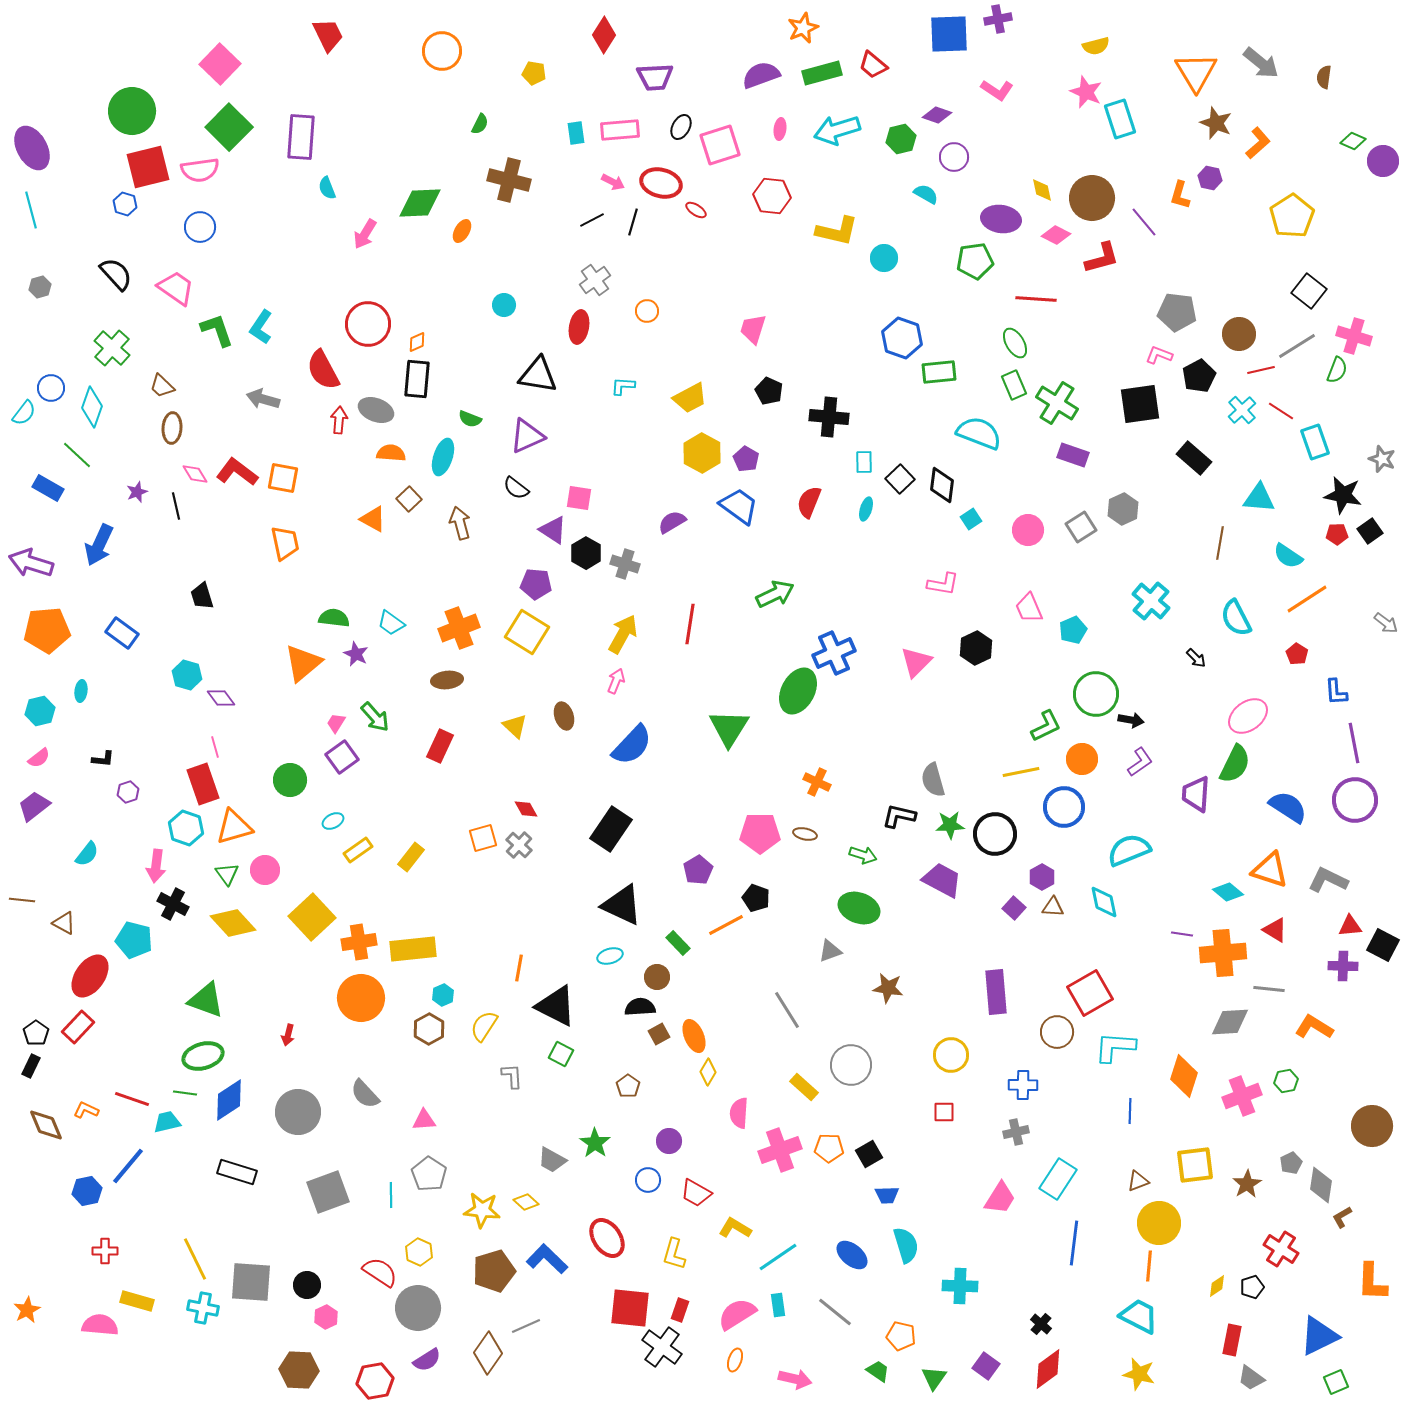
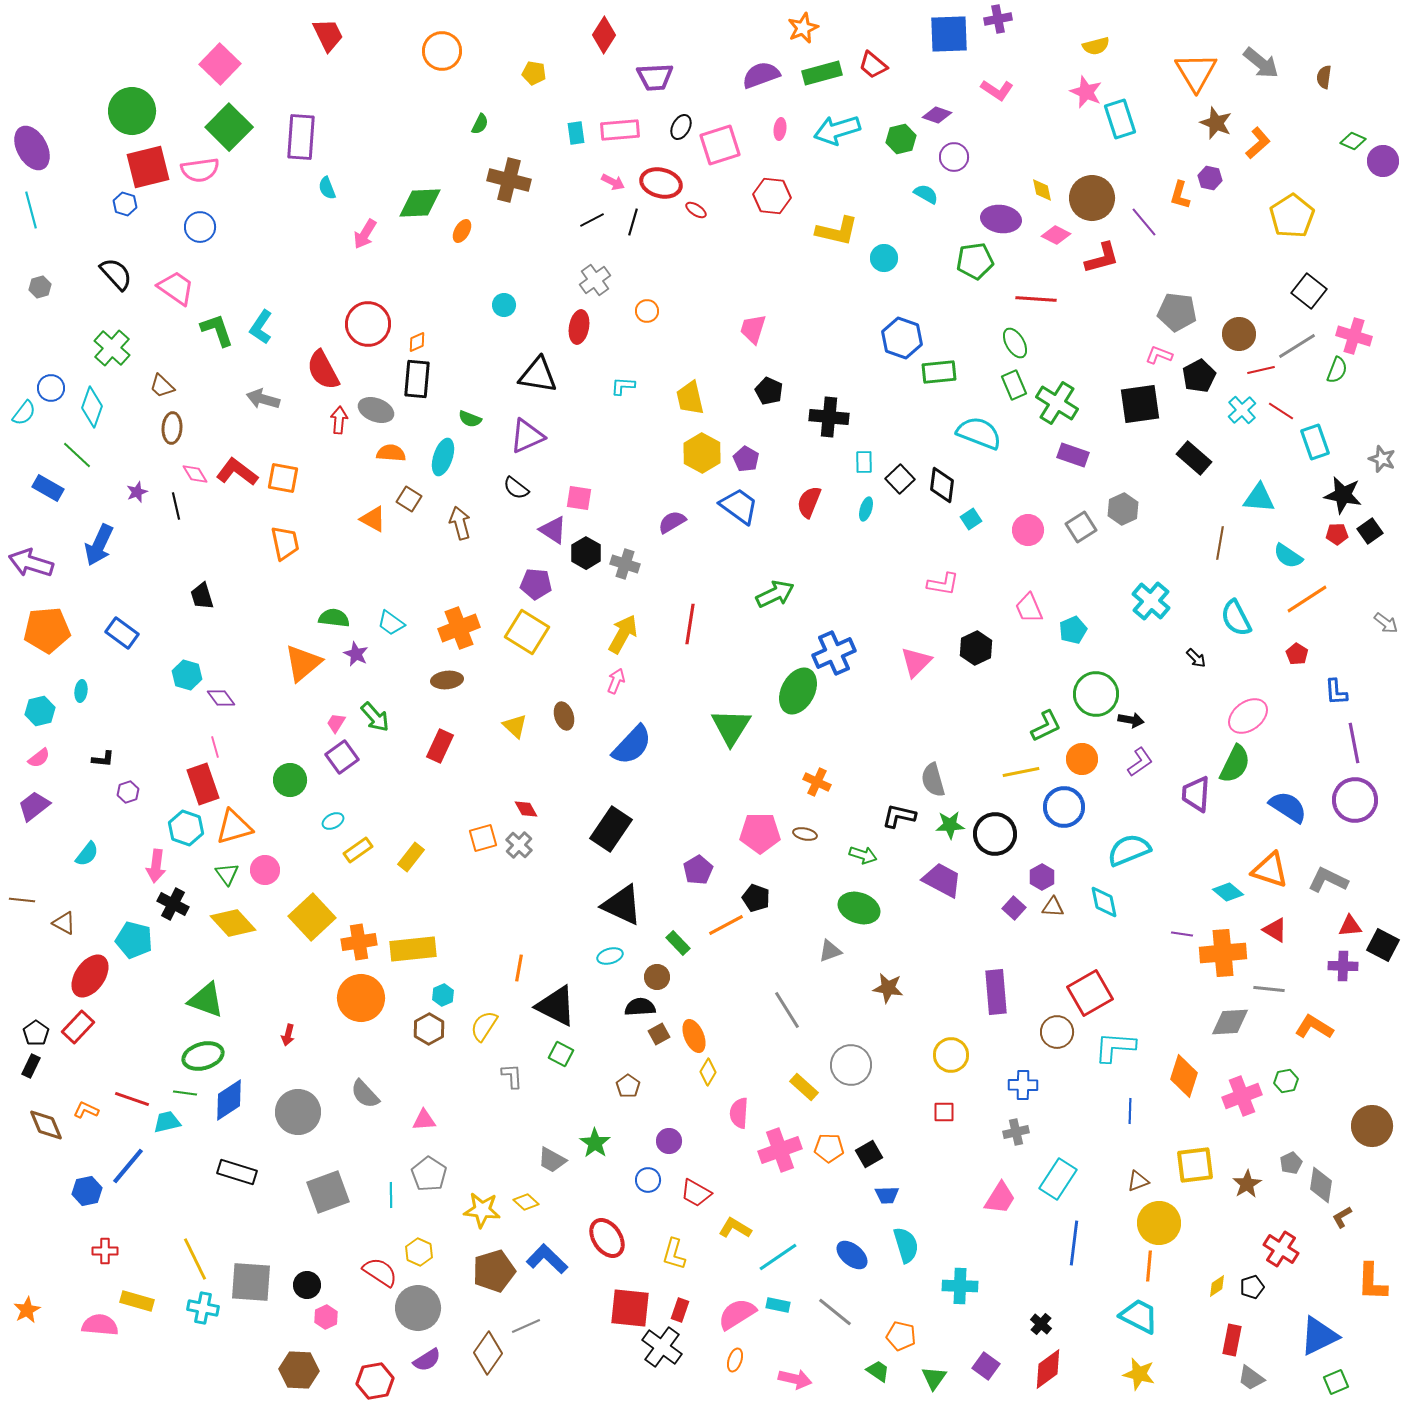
yellow trapezoid at (690, 398): rotated 105 degrees clockwise
brown square at (409, 499): rotated 15 degrees counterclockwise
green triangle at (729, 728): moved 2 px right, 1 px up
cyan rectangle at (778, 1305): rotated 70 degrees counterclockwise
